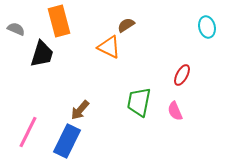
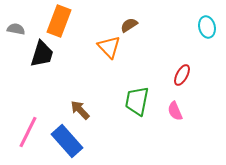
orange rectangle: rotated 36 degrees clockwise
brown semicircle: moved 3 px right
gray semicircle: rotated 12 degrees counterclockwise
orange triangle: rotated 20 degrees clockwise
green trapezoid: moved 2 px left, 1 px up
brown arrow: rotated 95 degrees clockwise
blue rectangle: rotated 68 degrees counterclockwise
